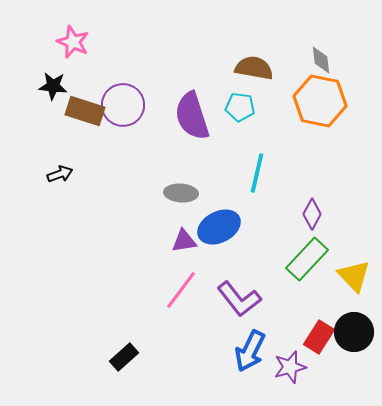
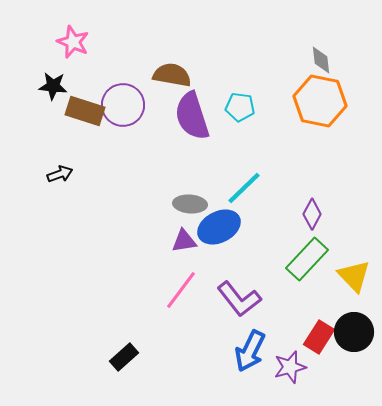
brown semicircle: moved 82 px left, 7 px down
cyan line: moved 13 px left, 15 px down; rotated 33 degrees clockwise
gray ellipse: moved 9 px right, 11 px down
